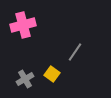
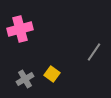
pink cross: moved 3 px left, 4 px down
gray line: moved 19 px right
